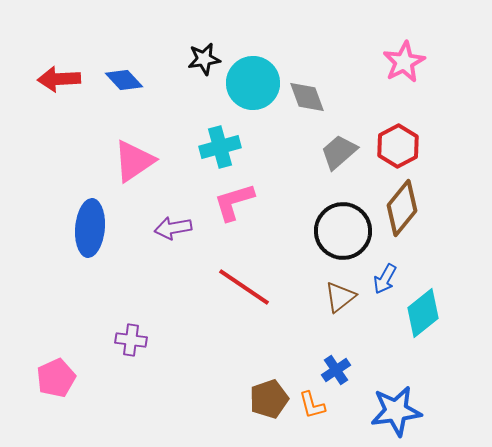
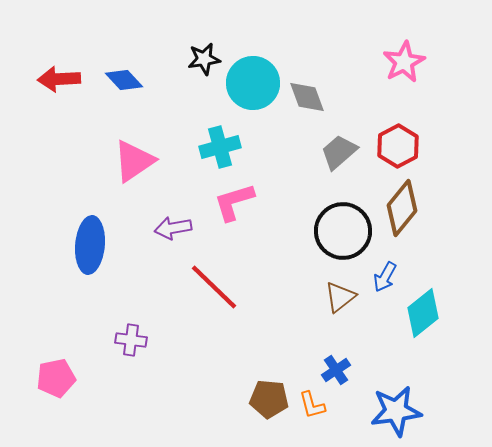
blue ellipse: moved 17 px down
blue arrow: moved 2 px up
red line: moved 30 px left; rotated 10 degrees clockwise
pink pentagon: rotated 12 degrees clockwise
brown pentagon: rotated 24 degrees clockwise
